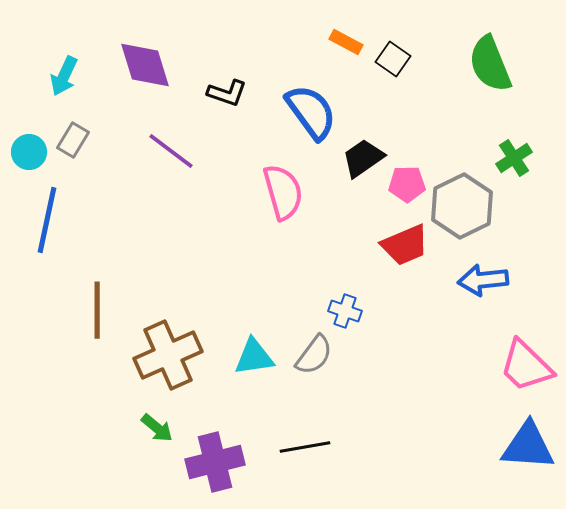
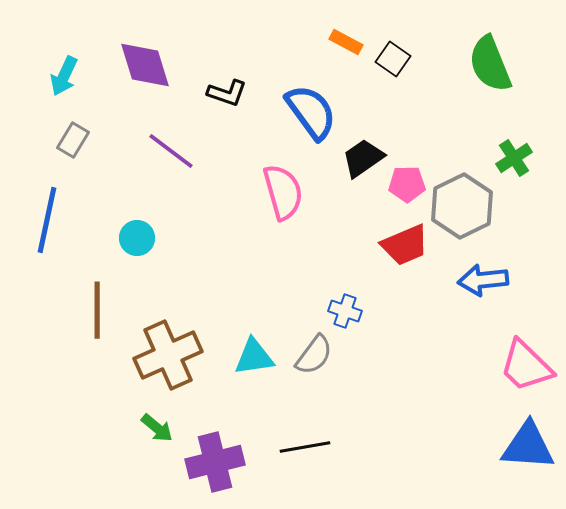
cyan circle: moved 108 px right, 86 px down
